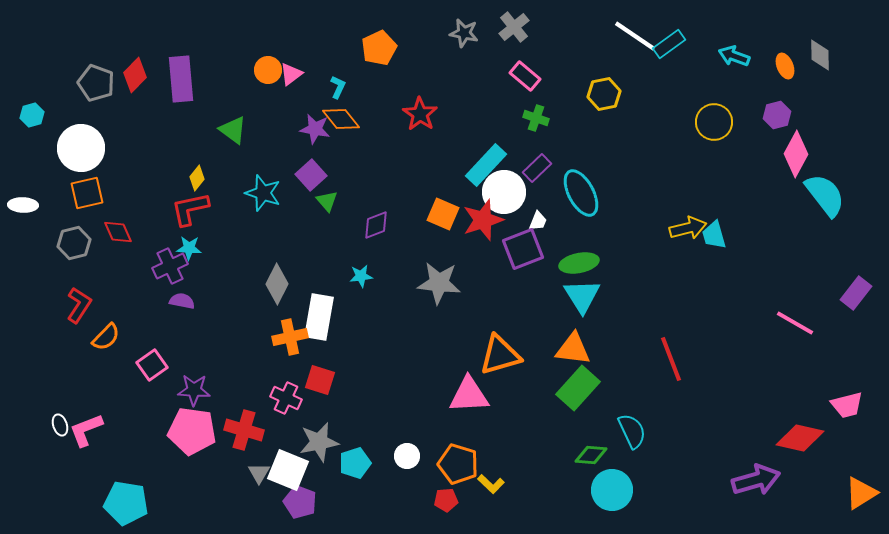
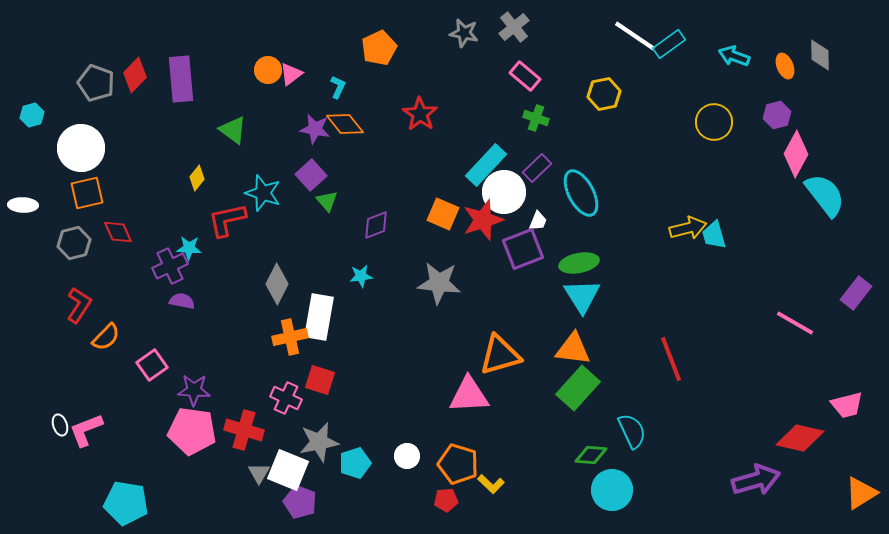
orange diamond at (341, 119): moved 4 px right, 5 px down
red L-shape at (190, 209): moved 37 px right, 11 px down
